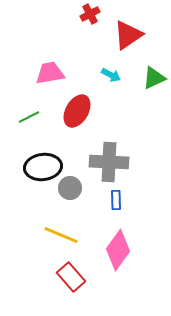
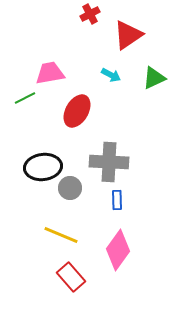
green line: moved 4 px left, 19 px up
blue rectangle: moved 1 px right
